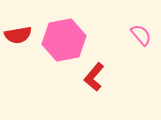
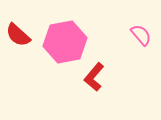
red semicircle: rotated 52 degrees clockwise
pink hexagon: moved 1 px right, 2 px down
